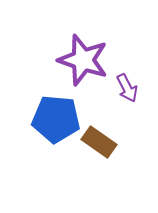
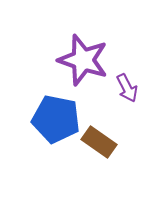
blue pentagon: rotated 6 degrees clockwise
